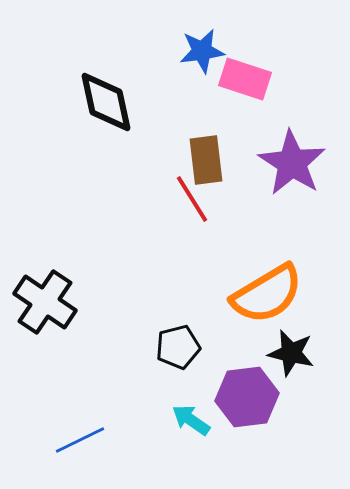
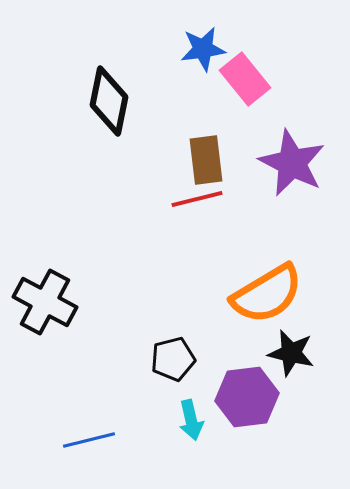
blue star: moved 1 px right, 2 px up
pink rectangle: rotated 33 degrees clockwise
black diamond: moved 3 px right, 1 px up; rotated 24 degrees clockwise
purple star: rotated 6 degrees counterclockwise
red line: moved 5 px right; rotated 72 degrees counterclockwise
black cross: rotated 6 degrees counterclockwise
black pentagon: moved 5 px left, 12 px down
cyan arrow: rotated 138 degrees counterclockwise
blue line: moved 9 px right; rotated 12 degrees clockwise
